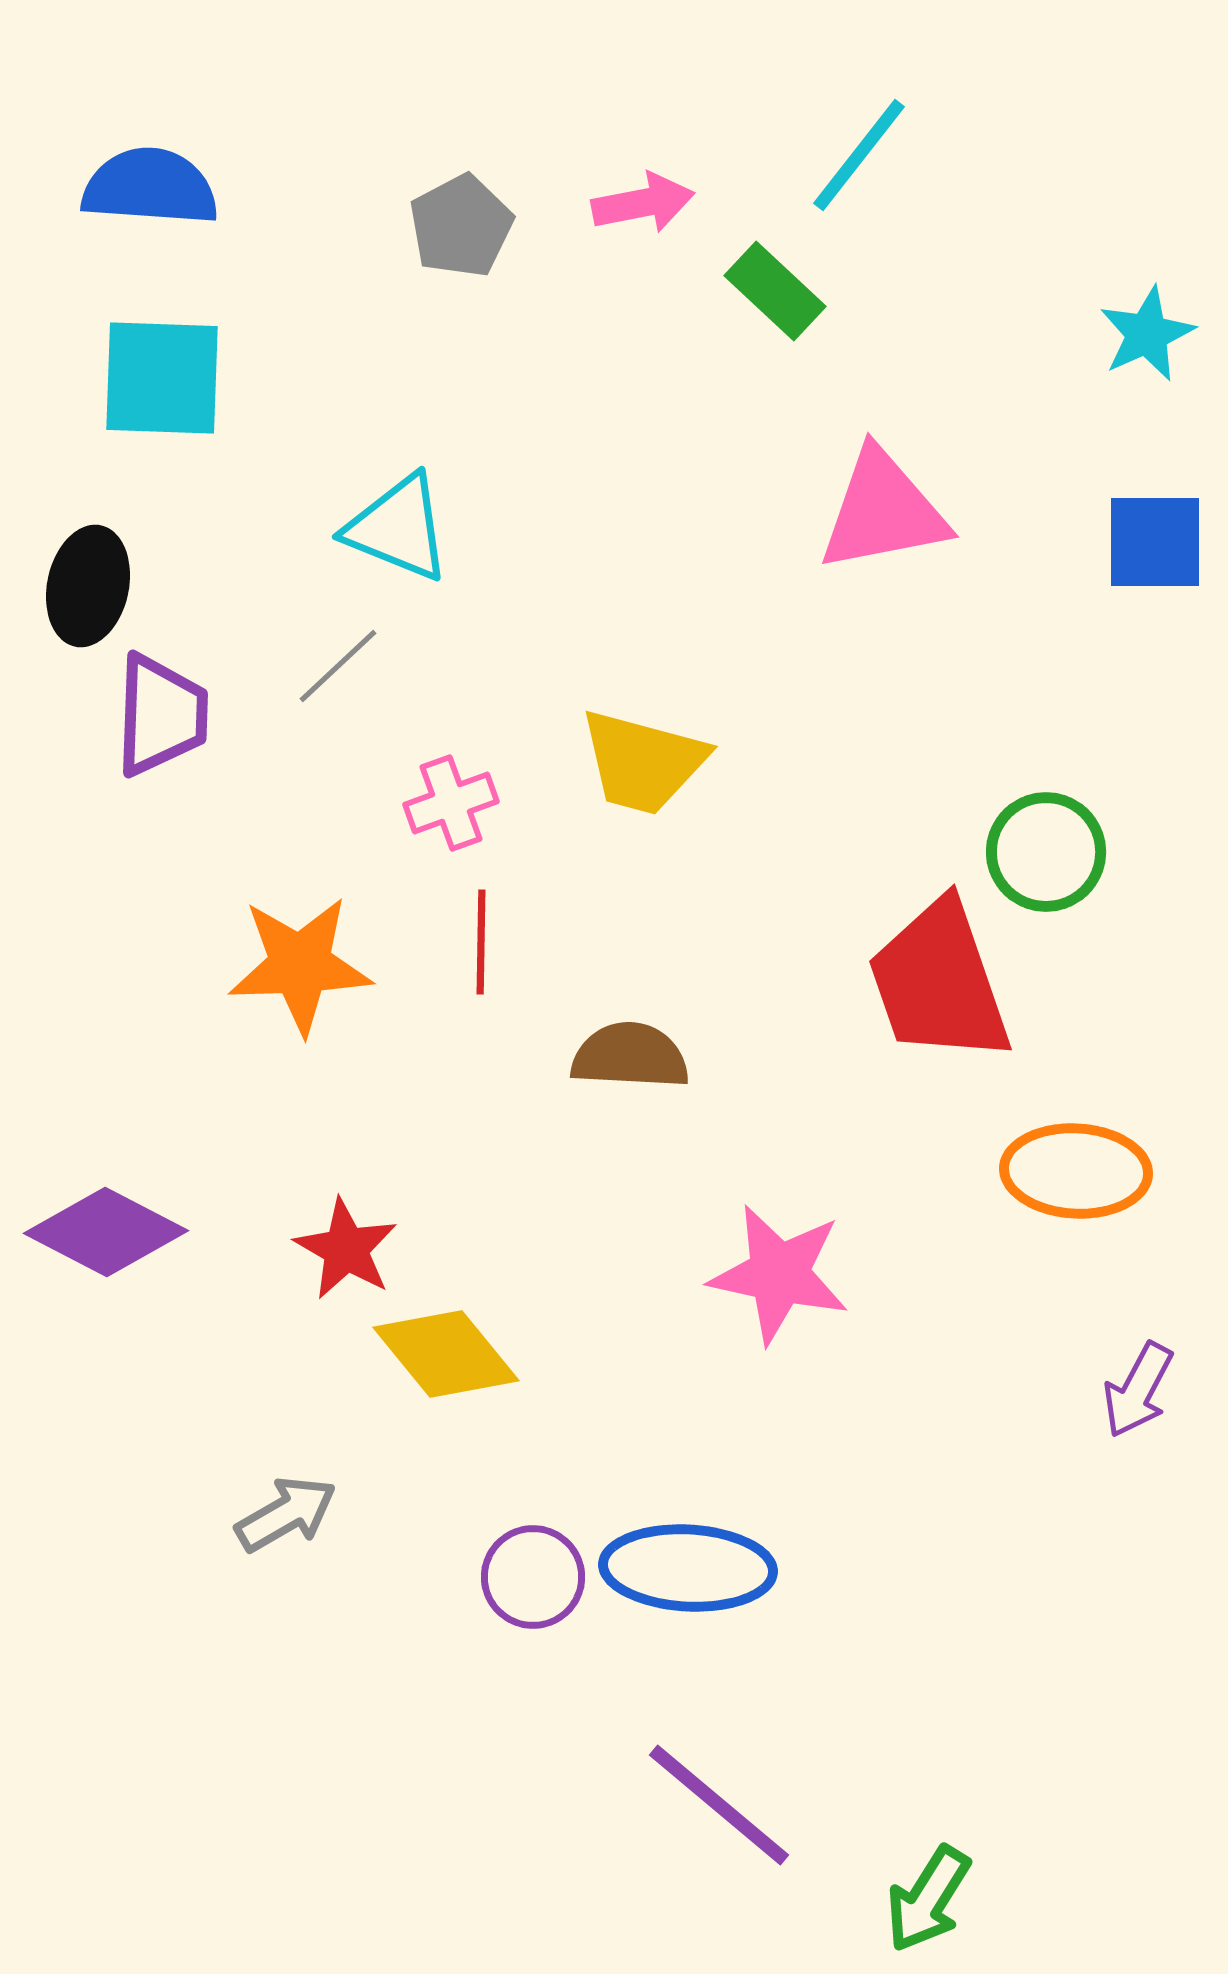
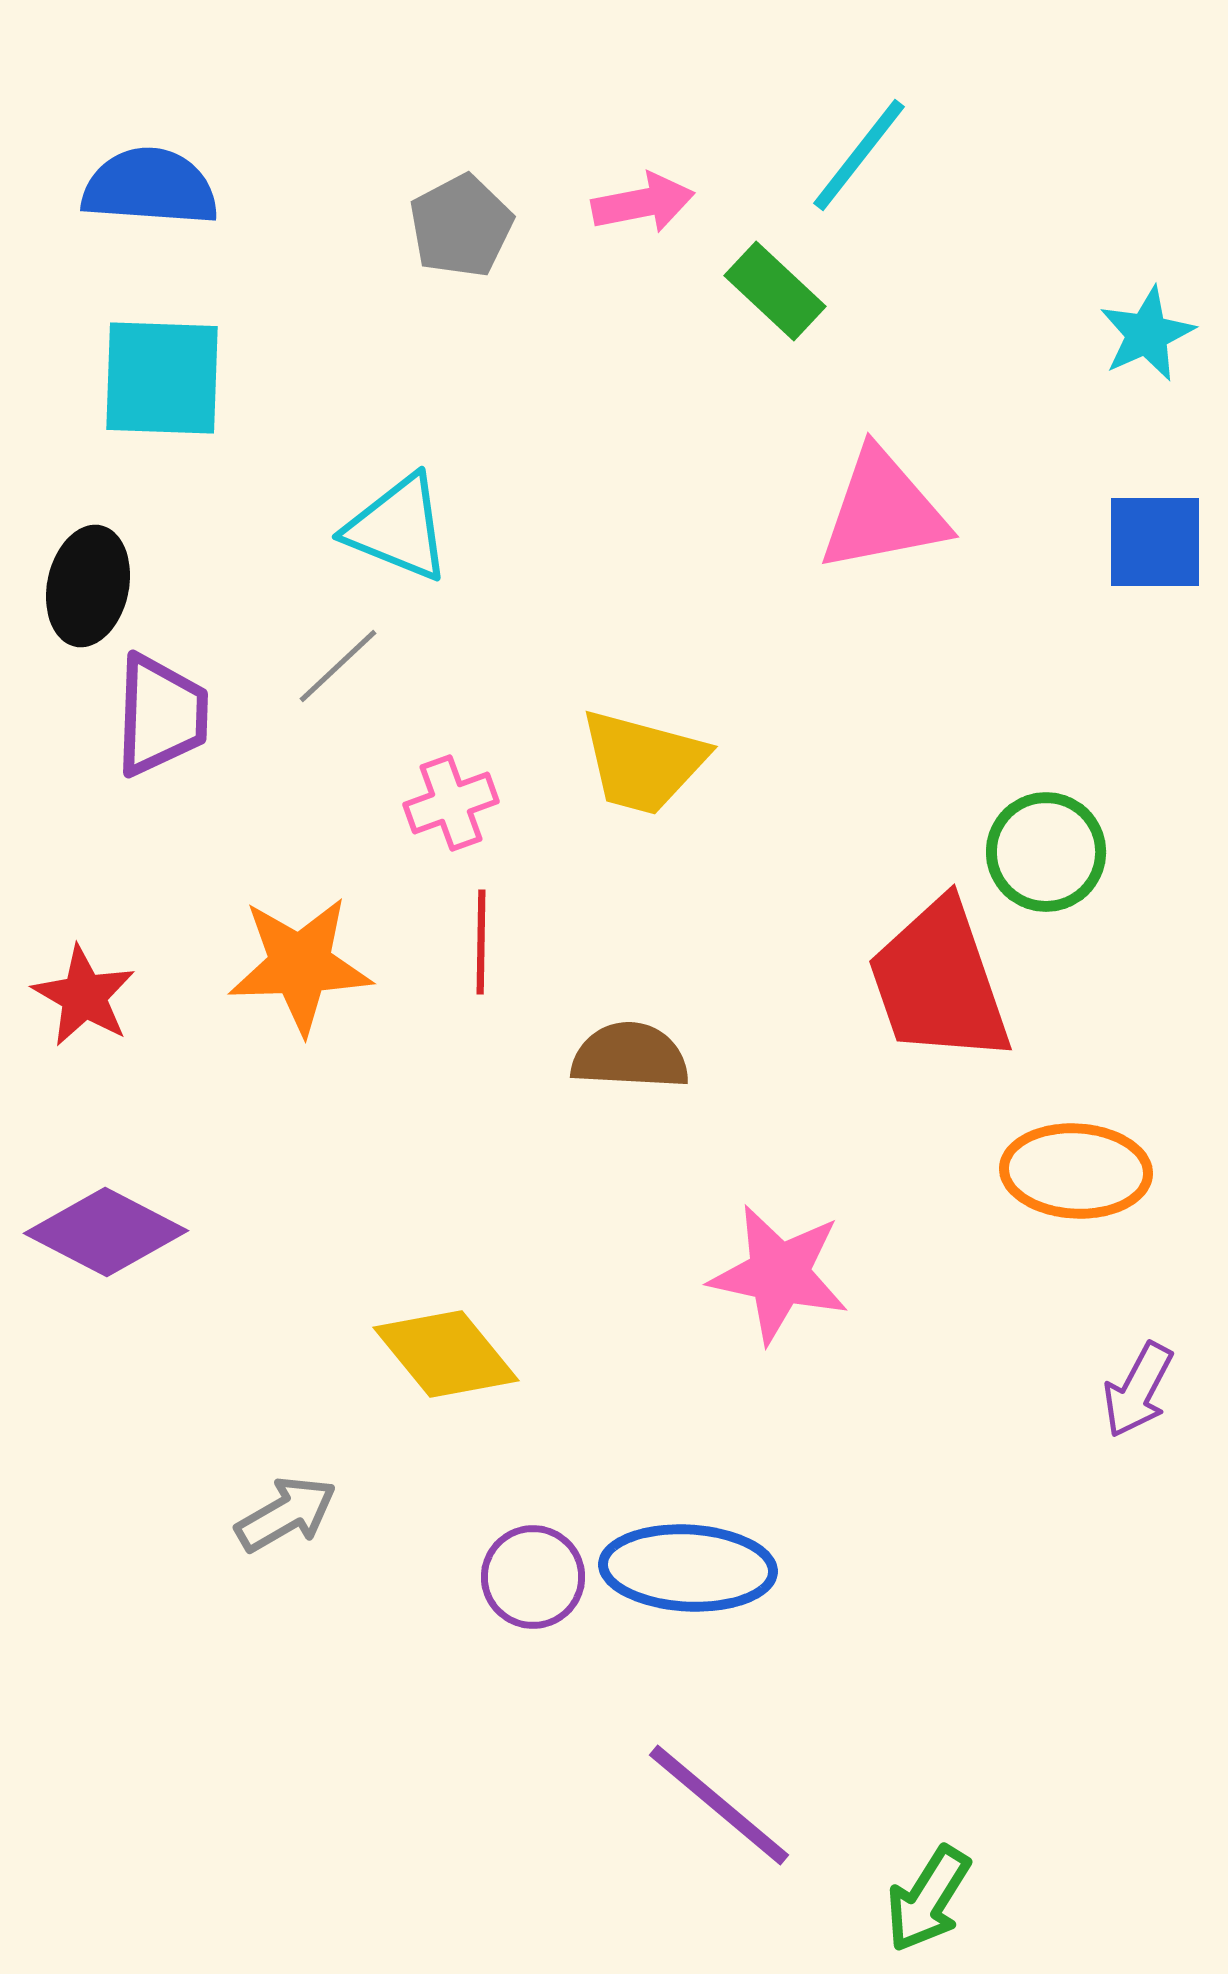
red star: moved 262 px left, 253 px up
